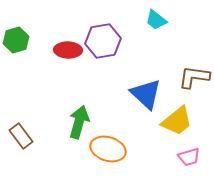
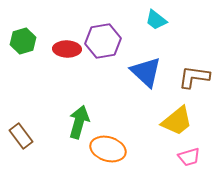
green hexagon: moved 7 px right, 1 px down
red ellipse: moved 1 px left, 1 px up
blue triangle: moved 22 px up
